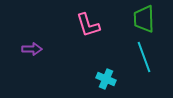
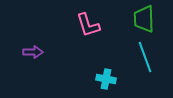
purple arrow: moved 1 px right, 3 px down
cyan line: moved 1 px right
cyan cross: rotated 12 degrees counterclockwise
